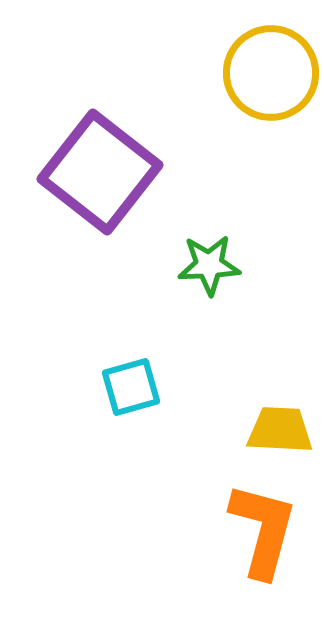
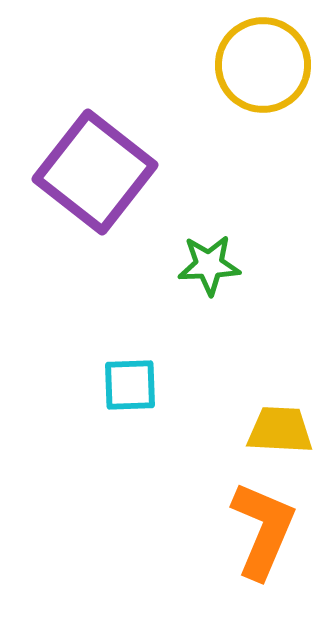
yellow circle: moved 8 px left, 8 px up
purple square: moved 5 px left
cyan square: moved 1 px left, 2 px up; rotated 14 degrees clockwise
orange L-shape: rotated 8 degrees clockwise
